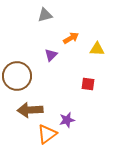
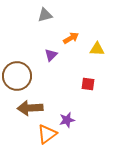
brown arrow: moved 2 px up
